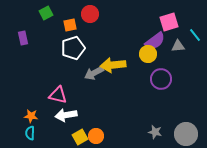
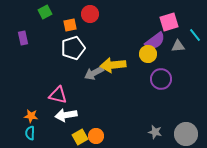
green square: moved 1 px left, 1 px up
